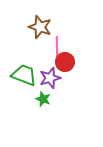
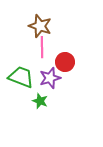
brown star: moved 1 px up
pink line: moved 15 px left
green trapezoid: moved 3 px left, 2 px down
green star: moved 3 px left, 2 px down
